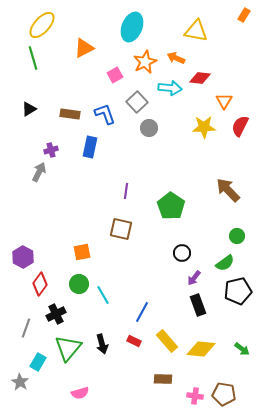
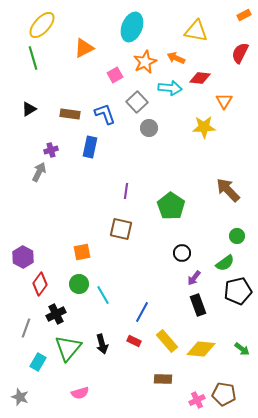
orange rectangle at (244, 15): rotated 32 degrees clockwise
red semicircle at (240, 126): moved 73 px up
gray star at (20, 382): moved 15 px down; rotated 12 degrees counterclockwise
pink cross at (195, 396): moved 2 px right, 4 px down; rotated 35 degrees counterclockwise
